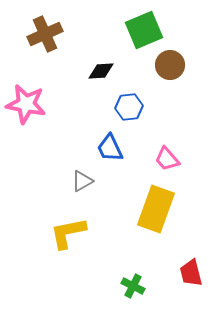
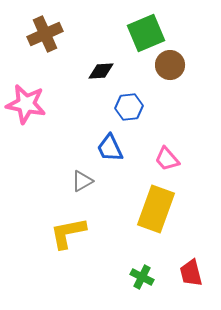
green square: moved 2 px right, 3 px down
green cross: moved 9 px right, 9 px up
